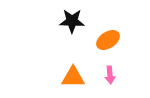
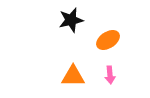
black star: moved 1 px left, 1 px up; rotated 15 degrees counterclockwise
orange triangle: moved 1 px up
